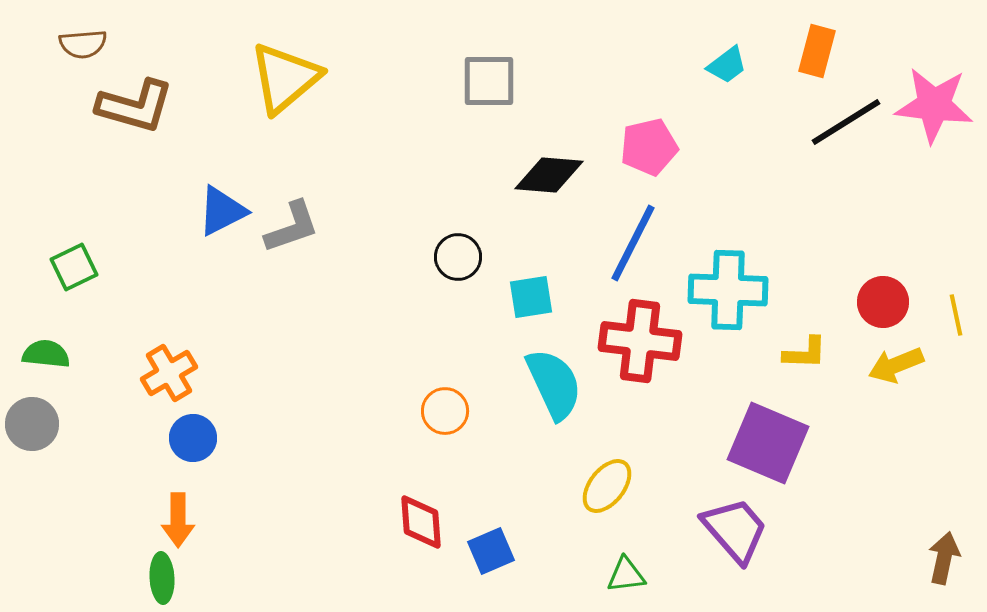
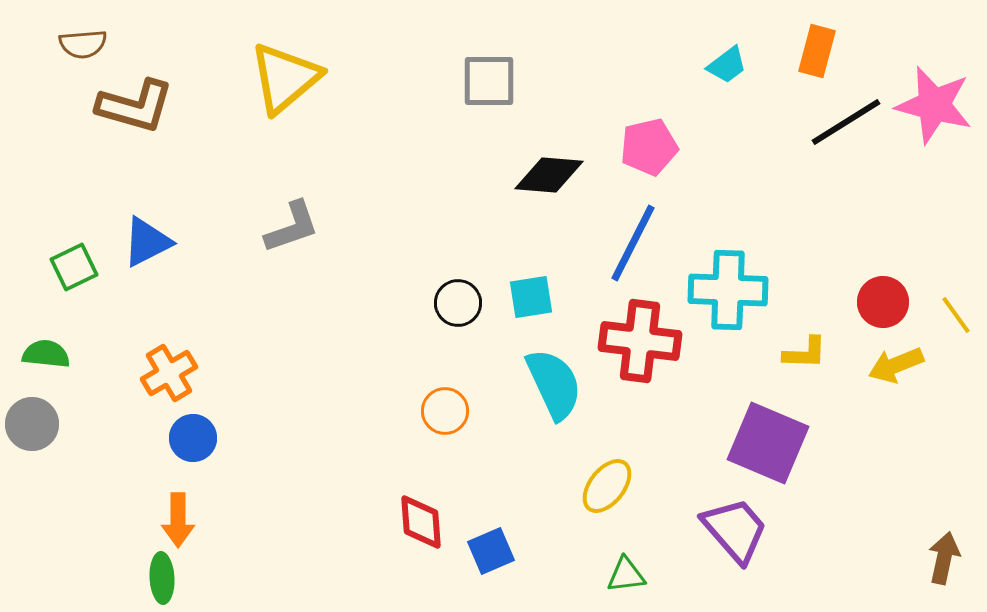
pink star: rotated 8 degrees clockwise
blue triangle: moved 75 px left, 31 px down
black circle: moved 46 px down
yellow line: rotated 24 degrees counterclockwise
